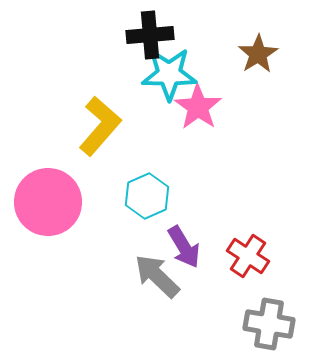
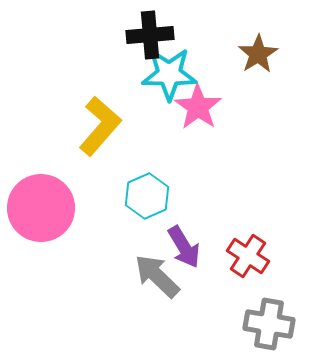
pink circle: moved 7 px left, 6 px down
